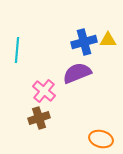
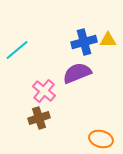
cyan line: rotated 45 degrees clockwise
